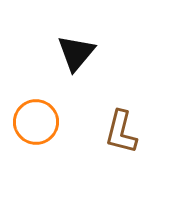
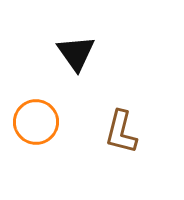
black triangle: rotated 15 degrees counterclockwise
